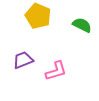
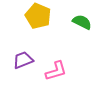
green semicircle: moved 3 px up
